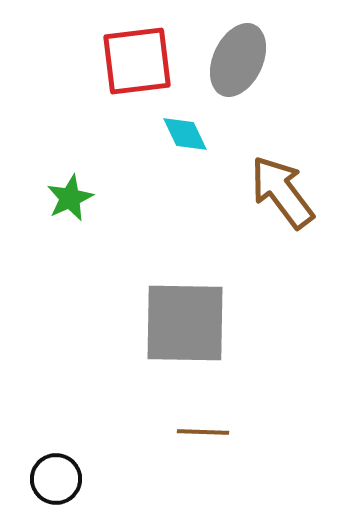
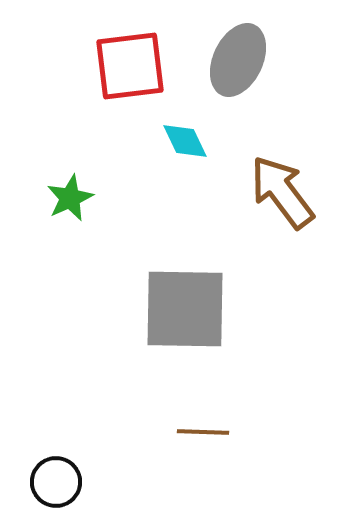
red square: moved 7 px left, 5 px down
cyan diamond: moved 7 px down
gray square: moved 14 px up
black circle: moved 3 px down
